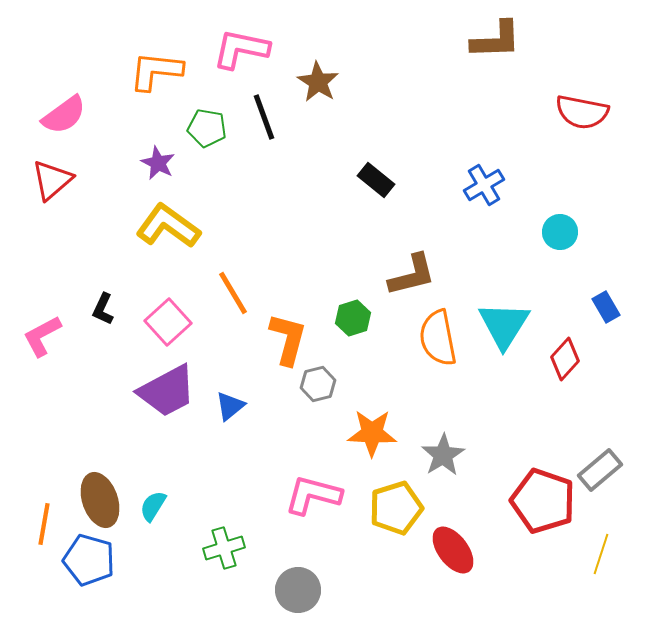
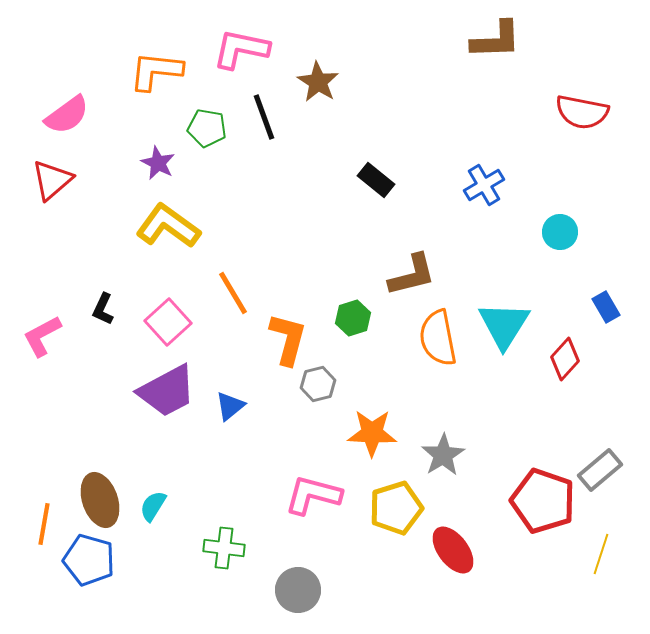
pink semicircle at (64, 115): moved 3 px right
green cross at (224, 548): rotated 24 degrees clockwise
